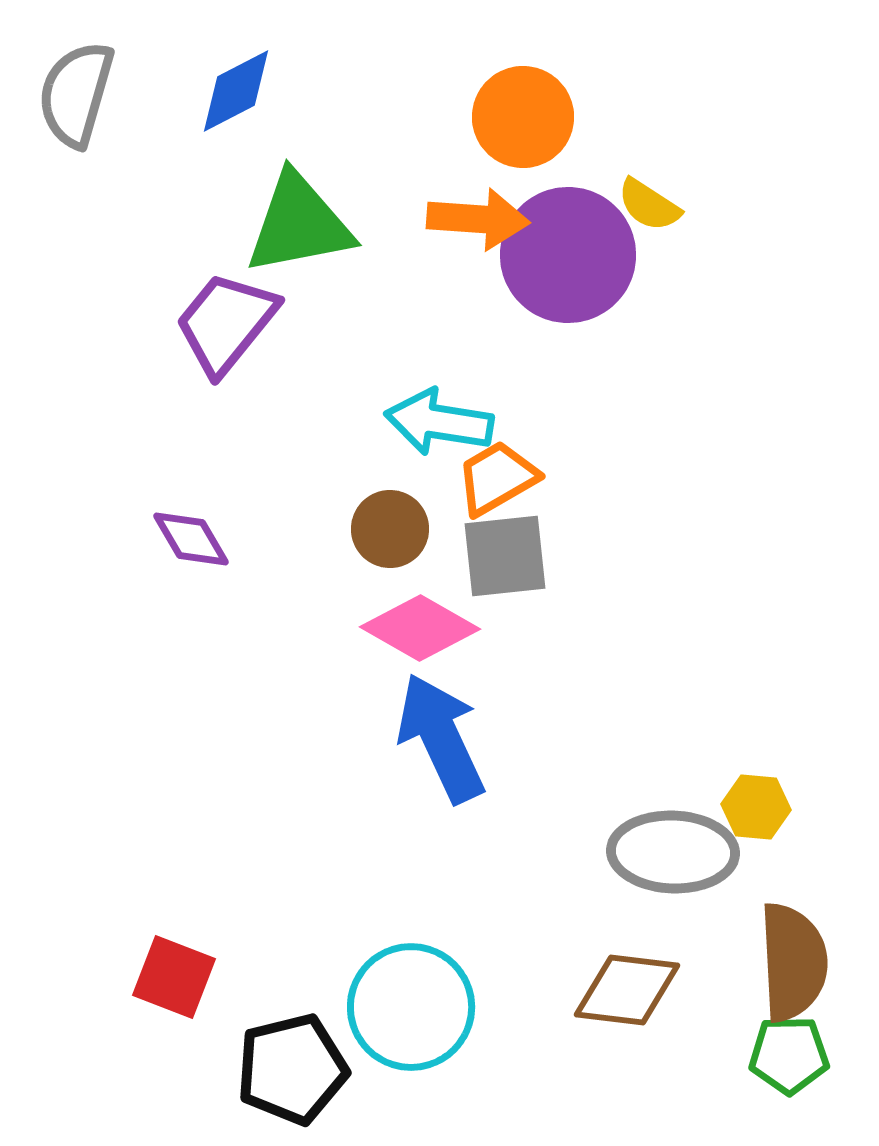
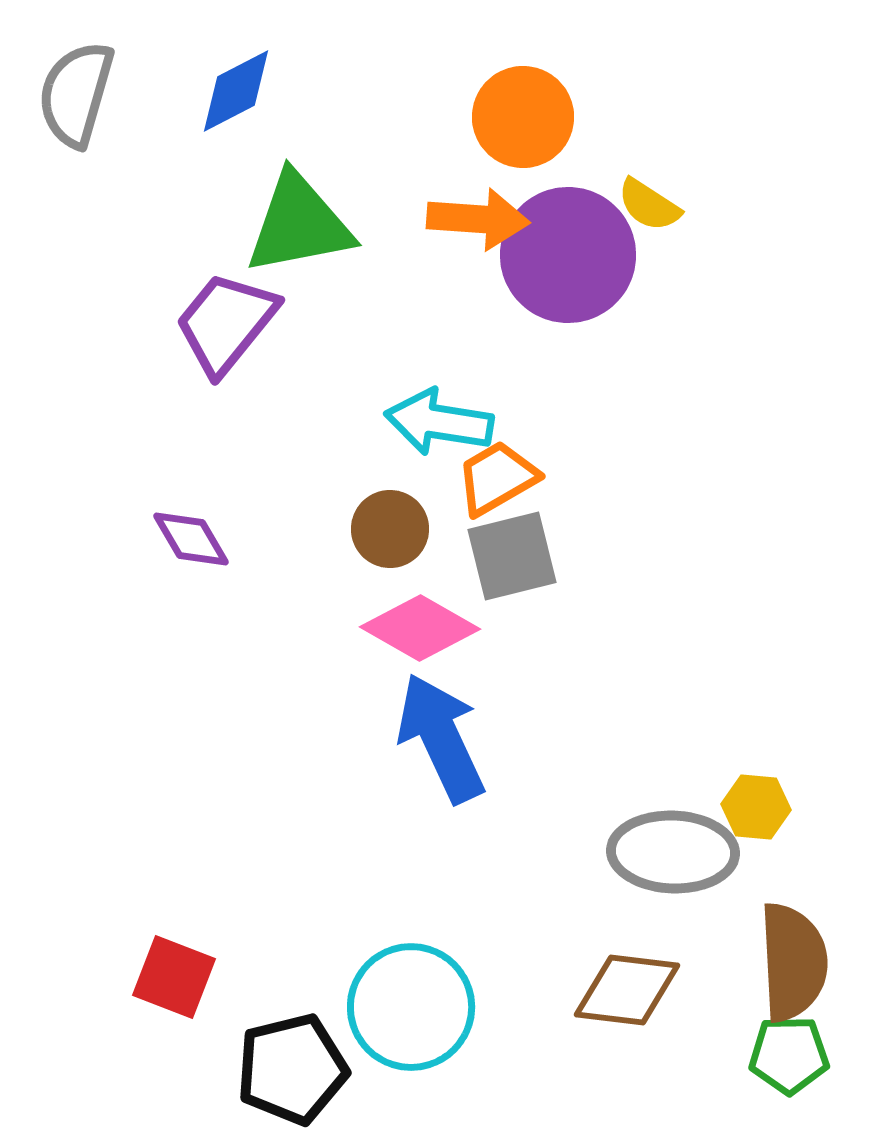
gray square: moved 7 px right; rotated 8 degrees counterclockwise
